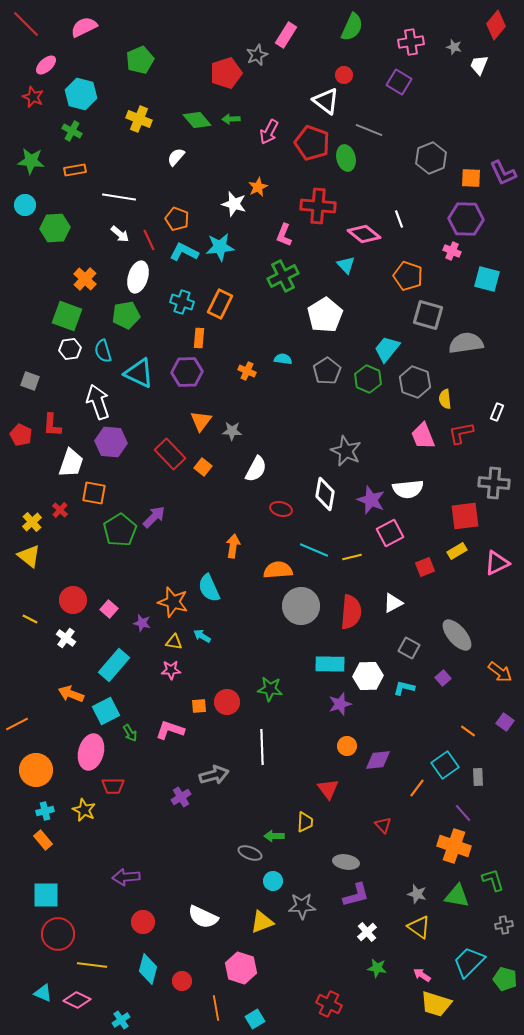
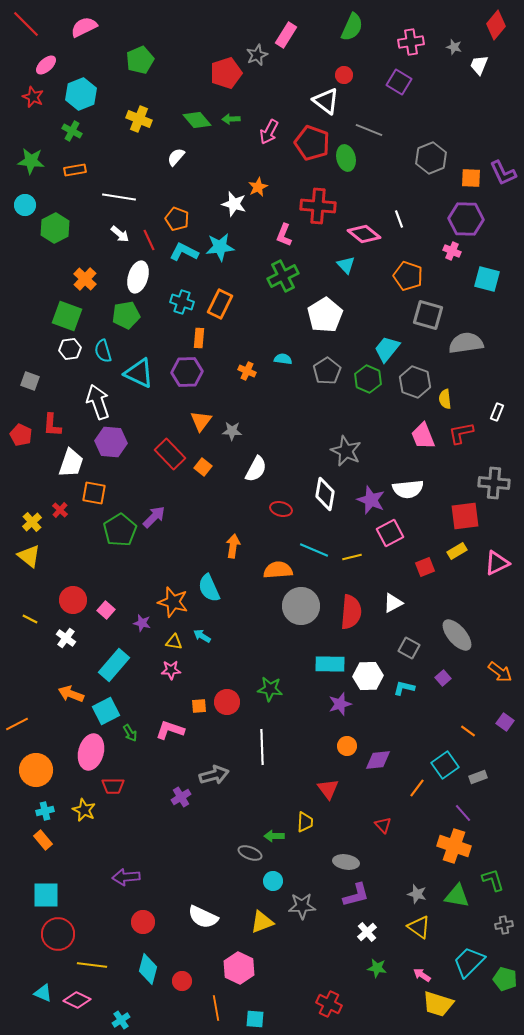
cyan hexagon at (81, 94): rotated 24 degrees clockwise
green hexagon at (55, 228): rotated 24 degrees counterclockwise
pink square at (109, 609): moved 3 px left, 1 px down
gray rectangle at (478, 777): rotated 72 degrees clockwise
pink hexagon at (241, 968): moved 2 px left; rotated 8 degrees clockwise
yellow trapezoid at (436, 1004): moved 2 px right
cyan square at (255, 1019): rotated 36 degrees clockwise
